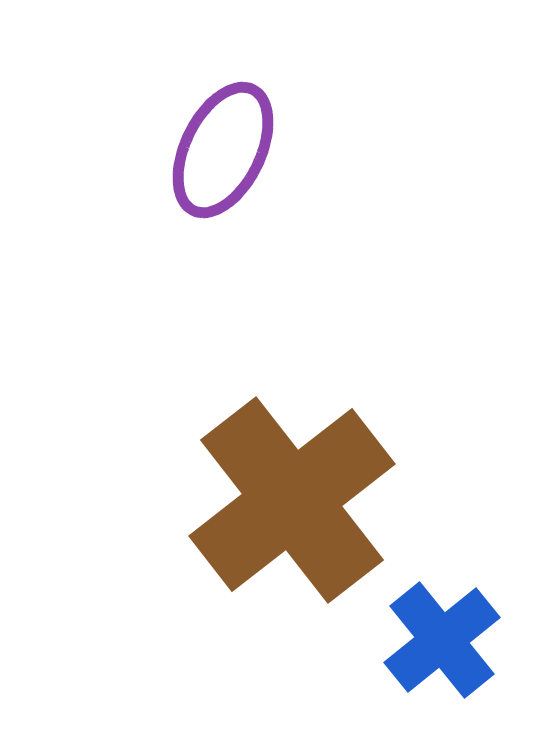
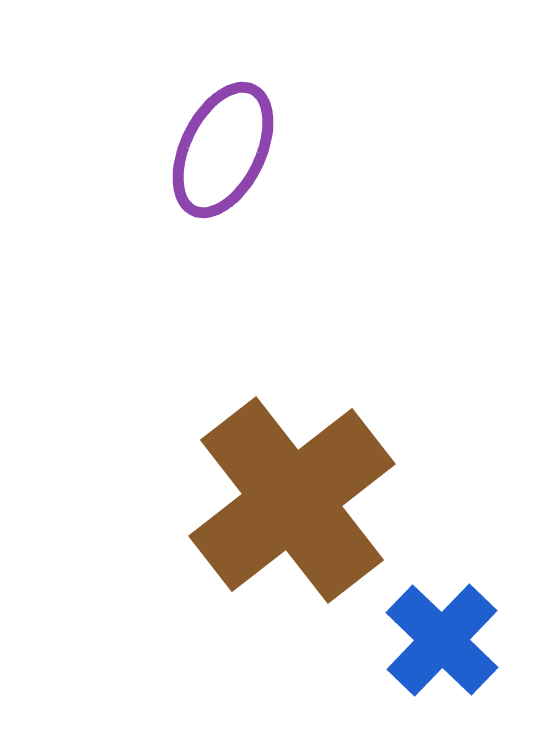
blue cross: rotated 7 degrees counterclockwise
